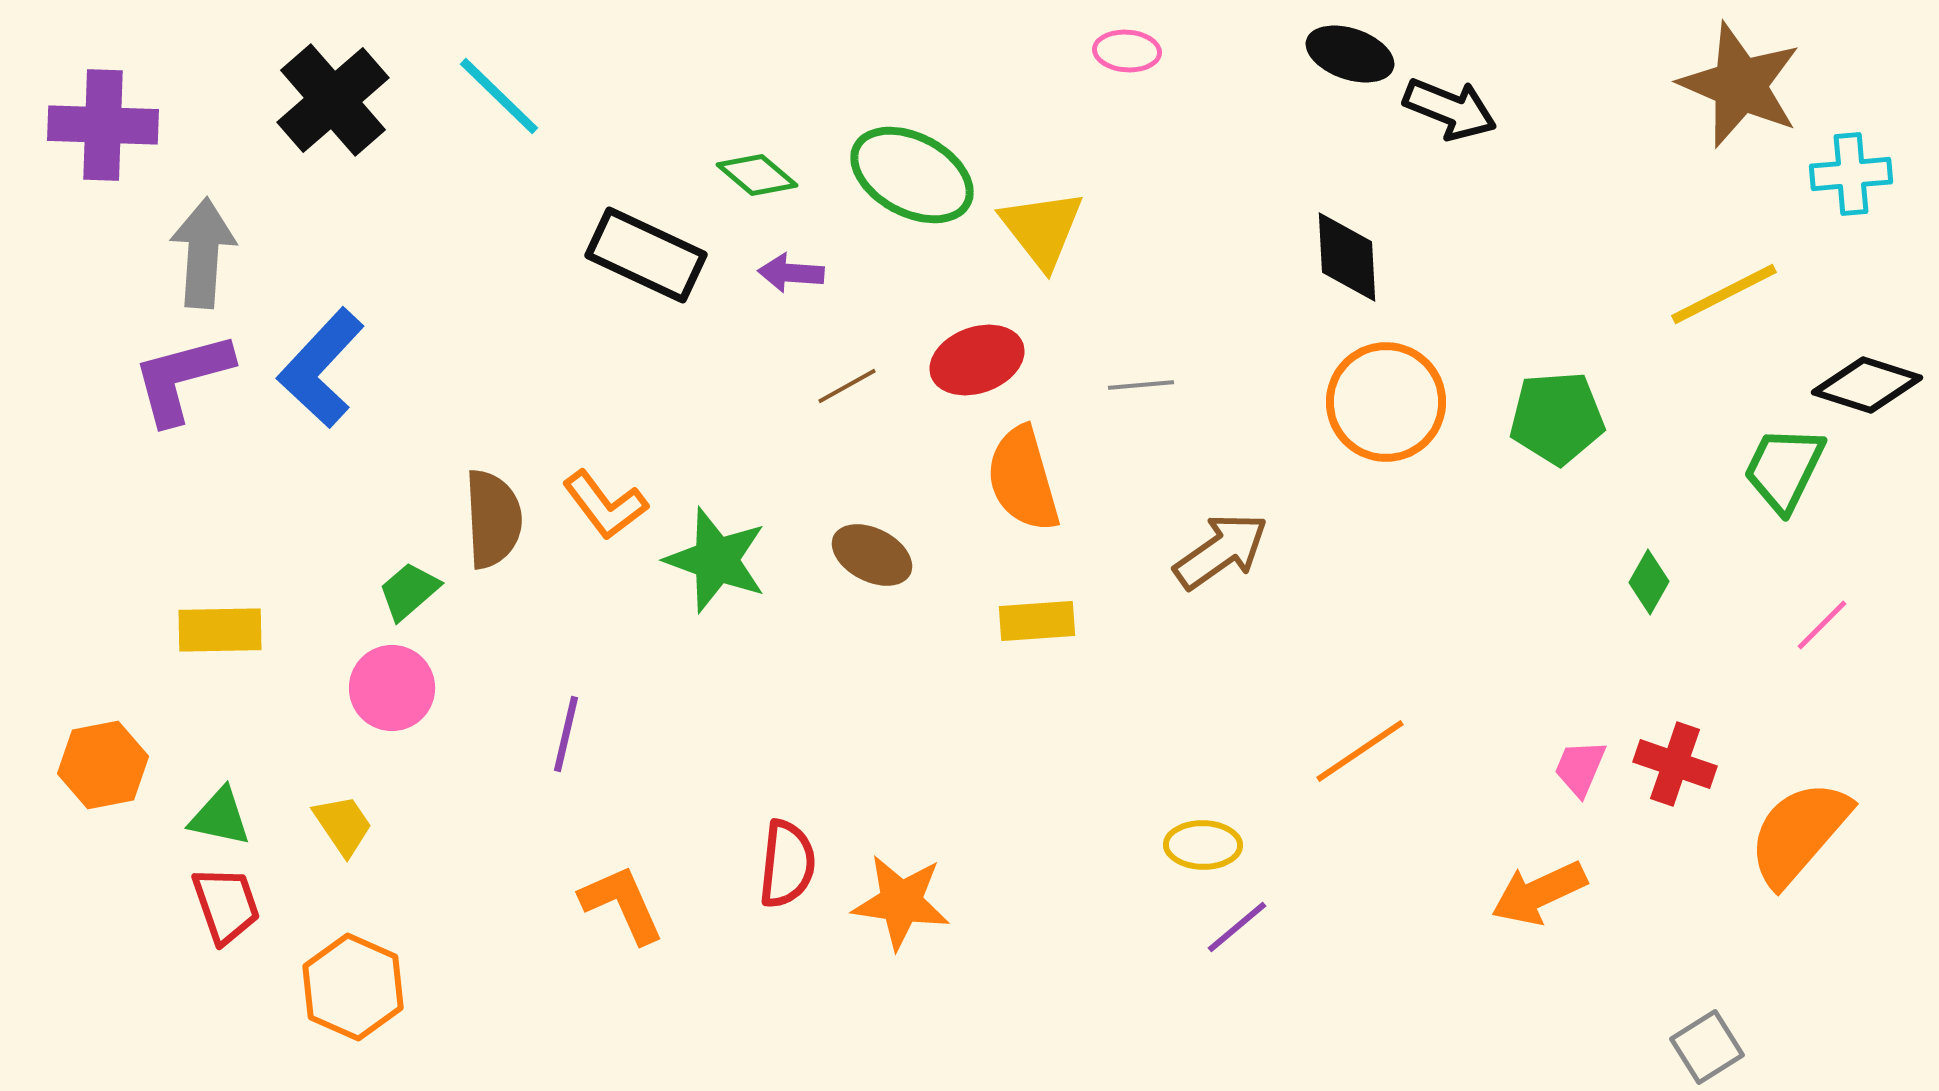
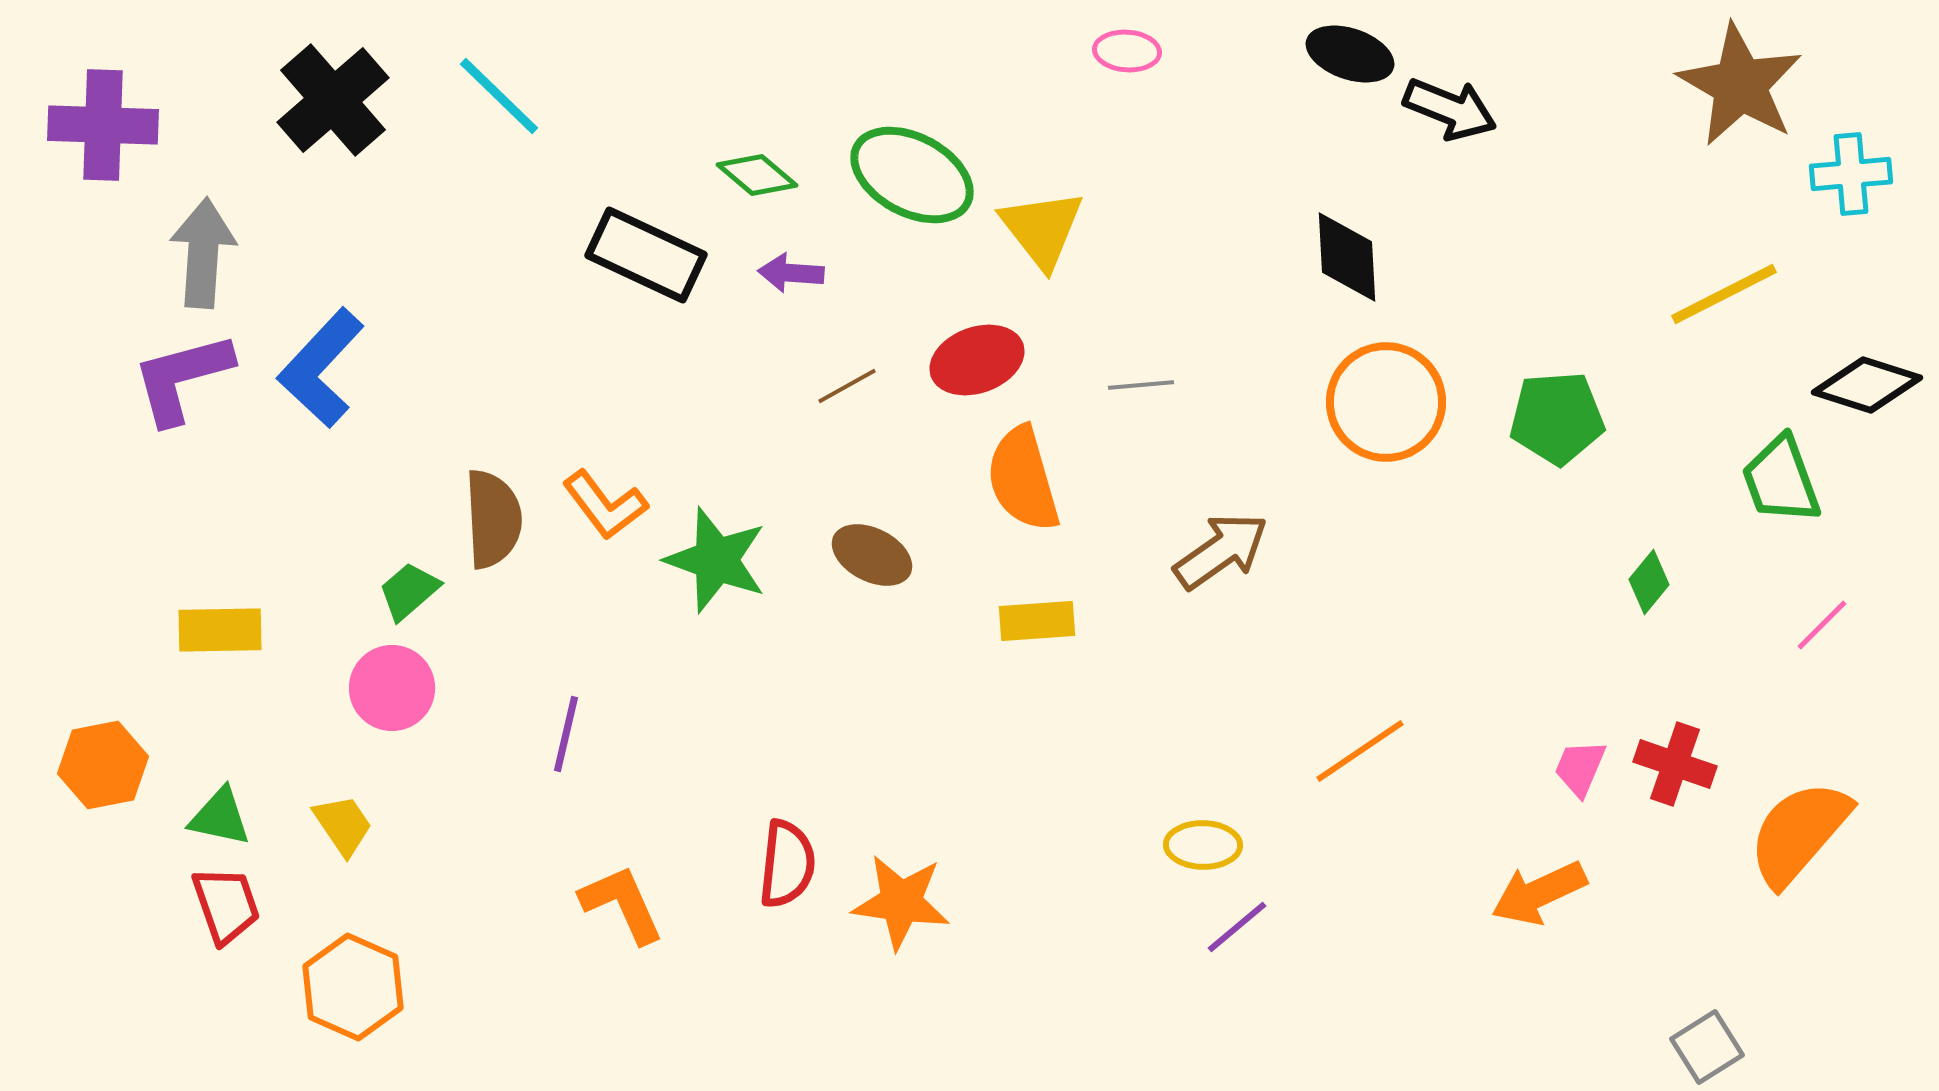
brown star at (1740, 85): rotated 7 degrees clockwise
green trapezoid at (1784, 469): moved 3 px left, 11 px down; rotated 46 degrees counterclockwise
green diamond at (1649, 582): rotated 10 degrees clockwise
